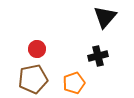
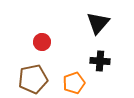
black triangle: moved 7 px left, 6 px down
red circle: moved 5 px right, 7 px up
black cross: moved 2 px right, 5 px down; rotated 18 degrees clockwise
